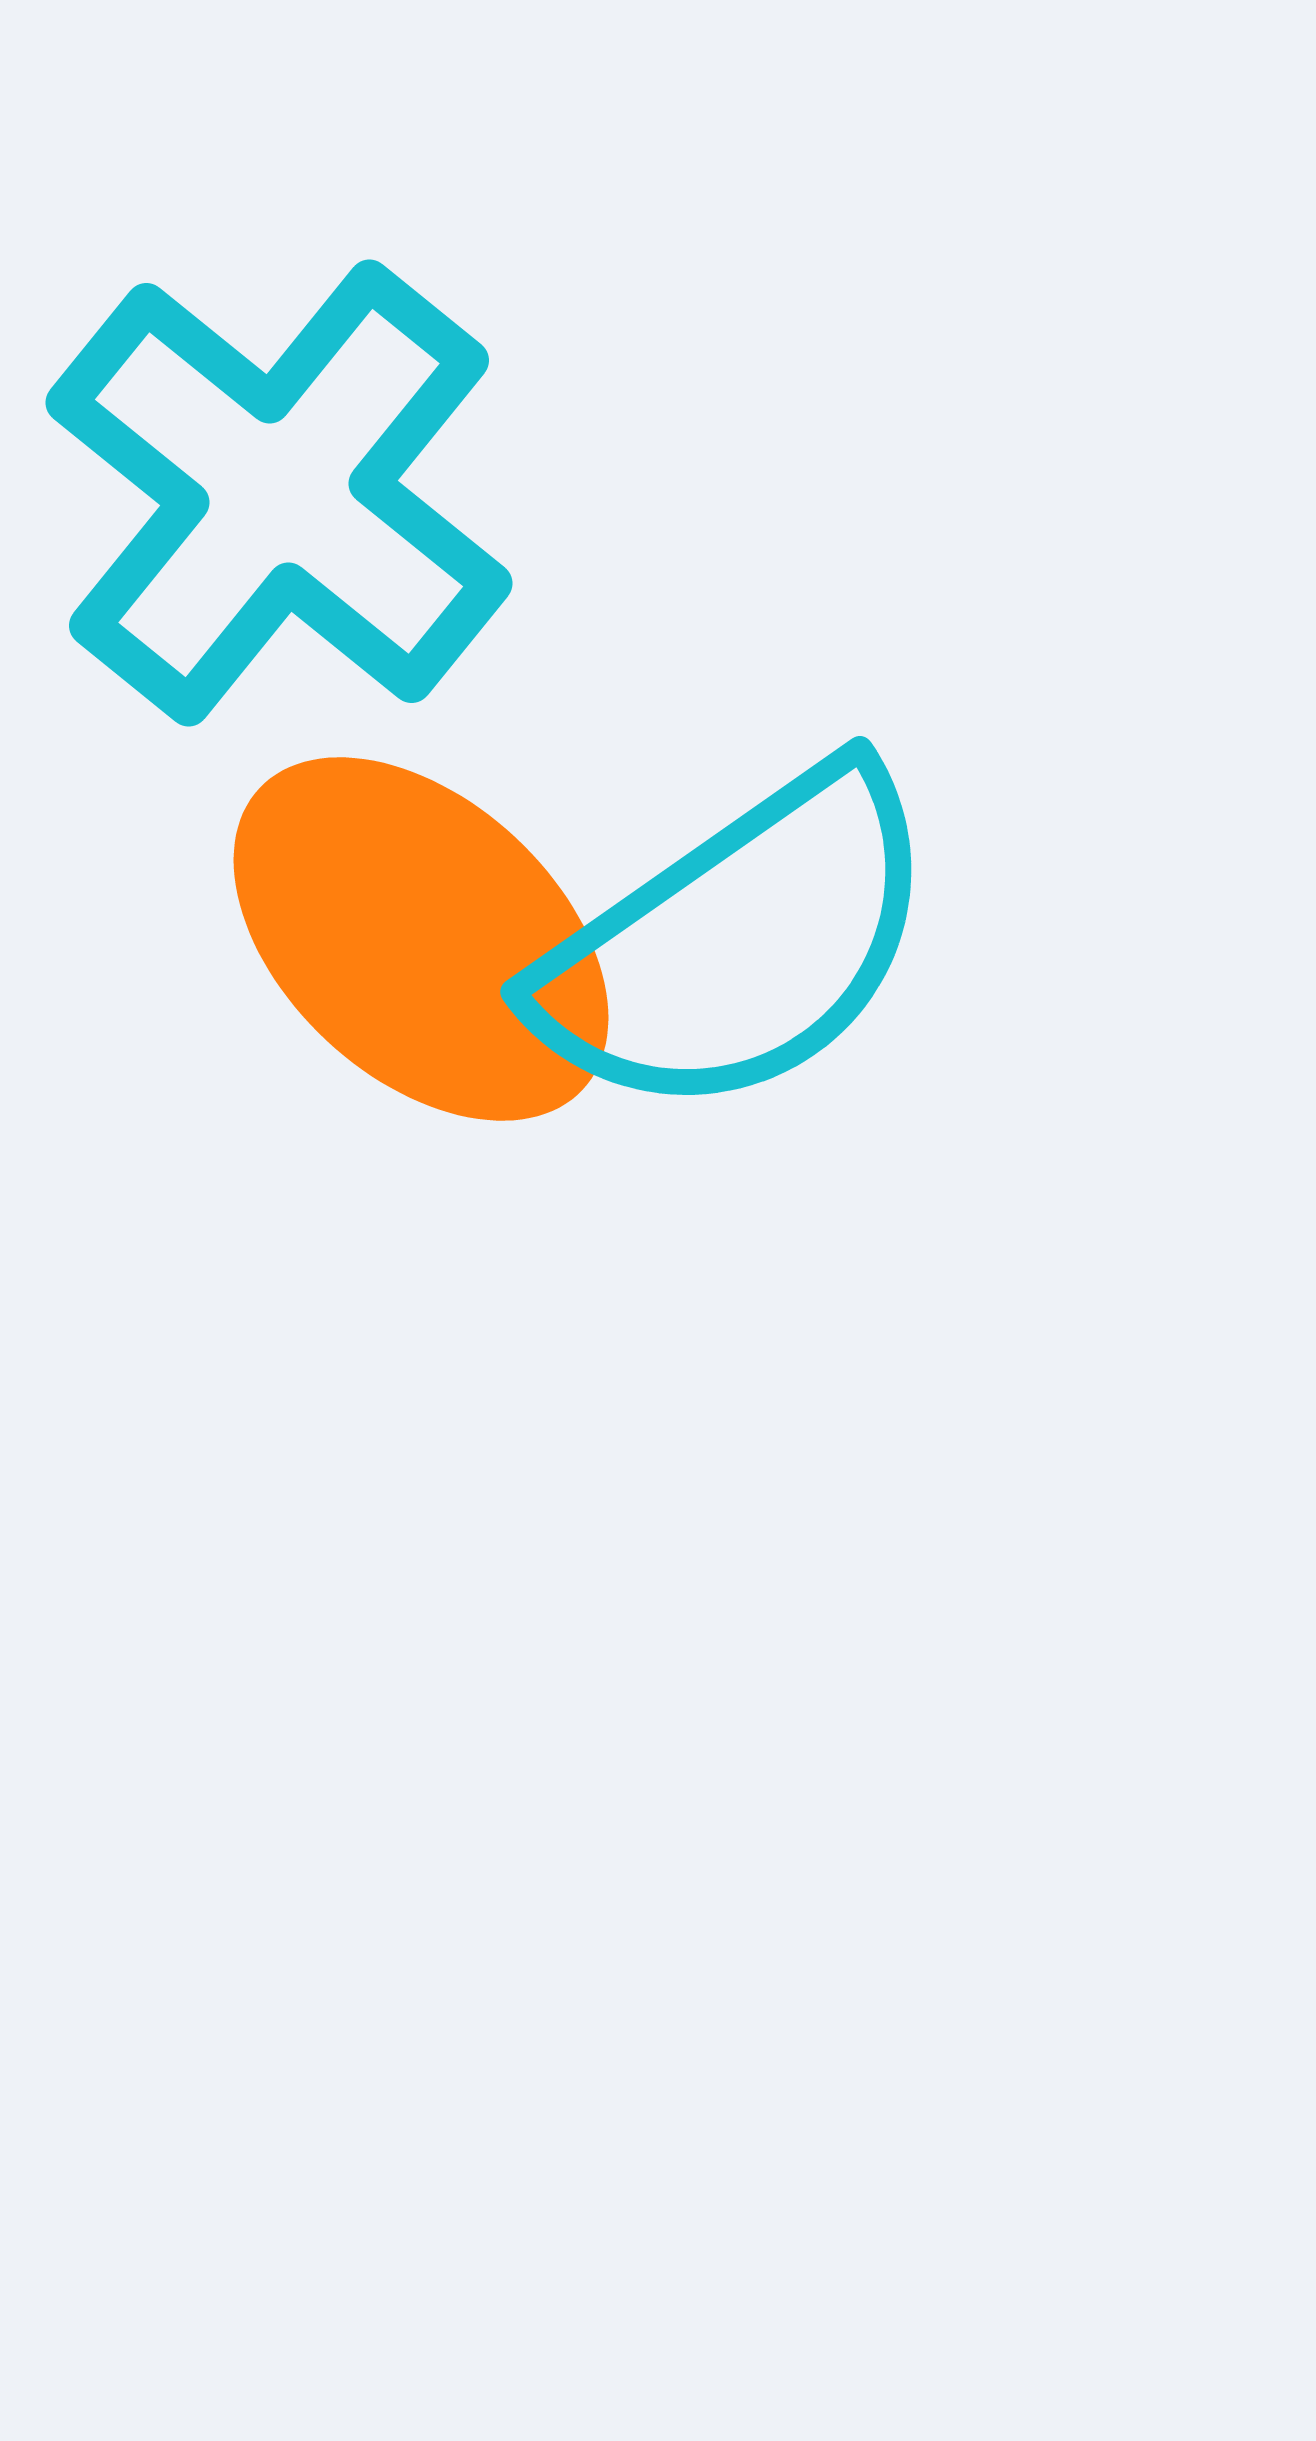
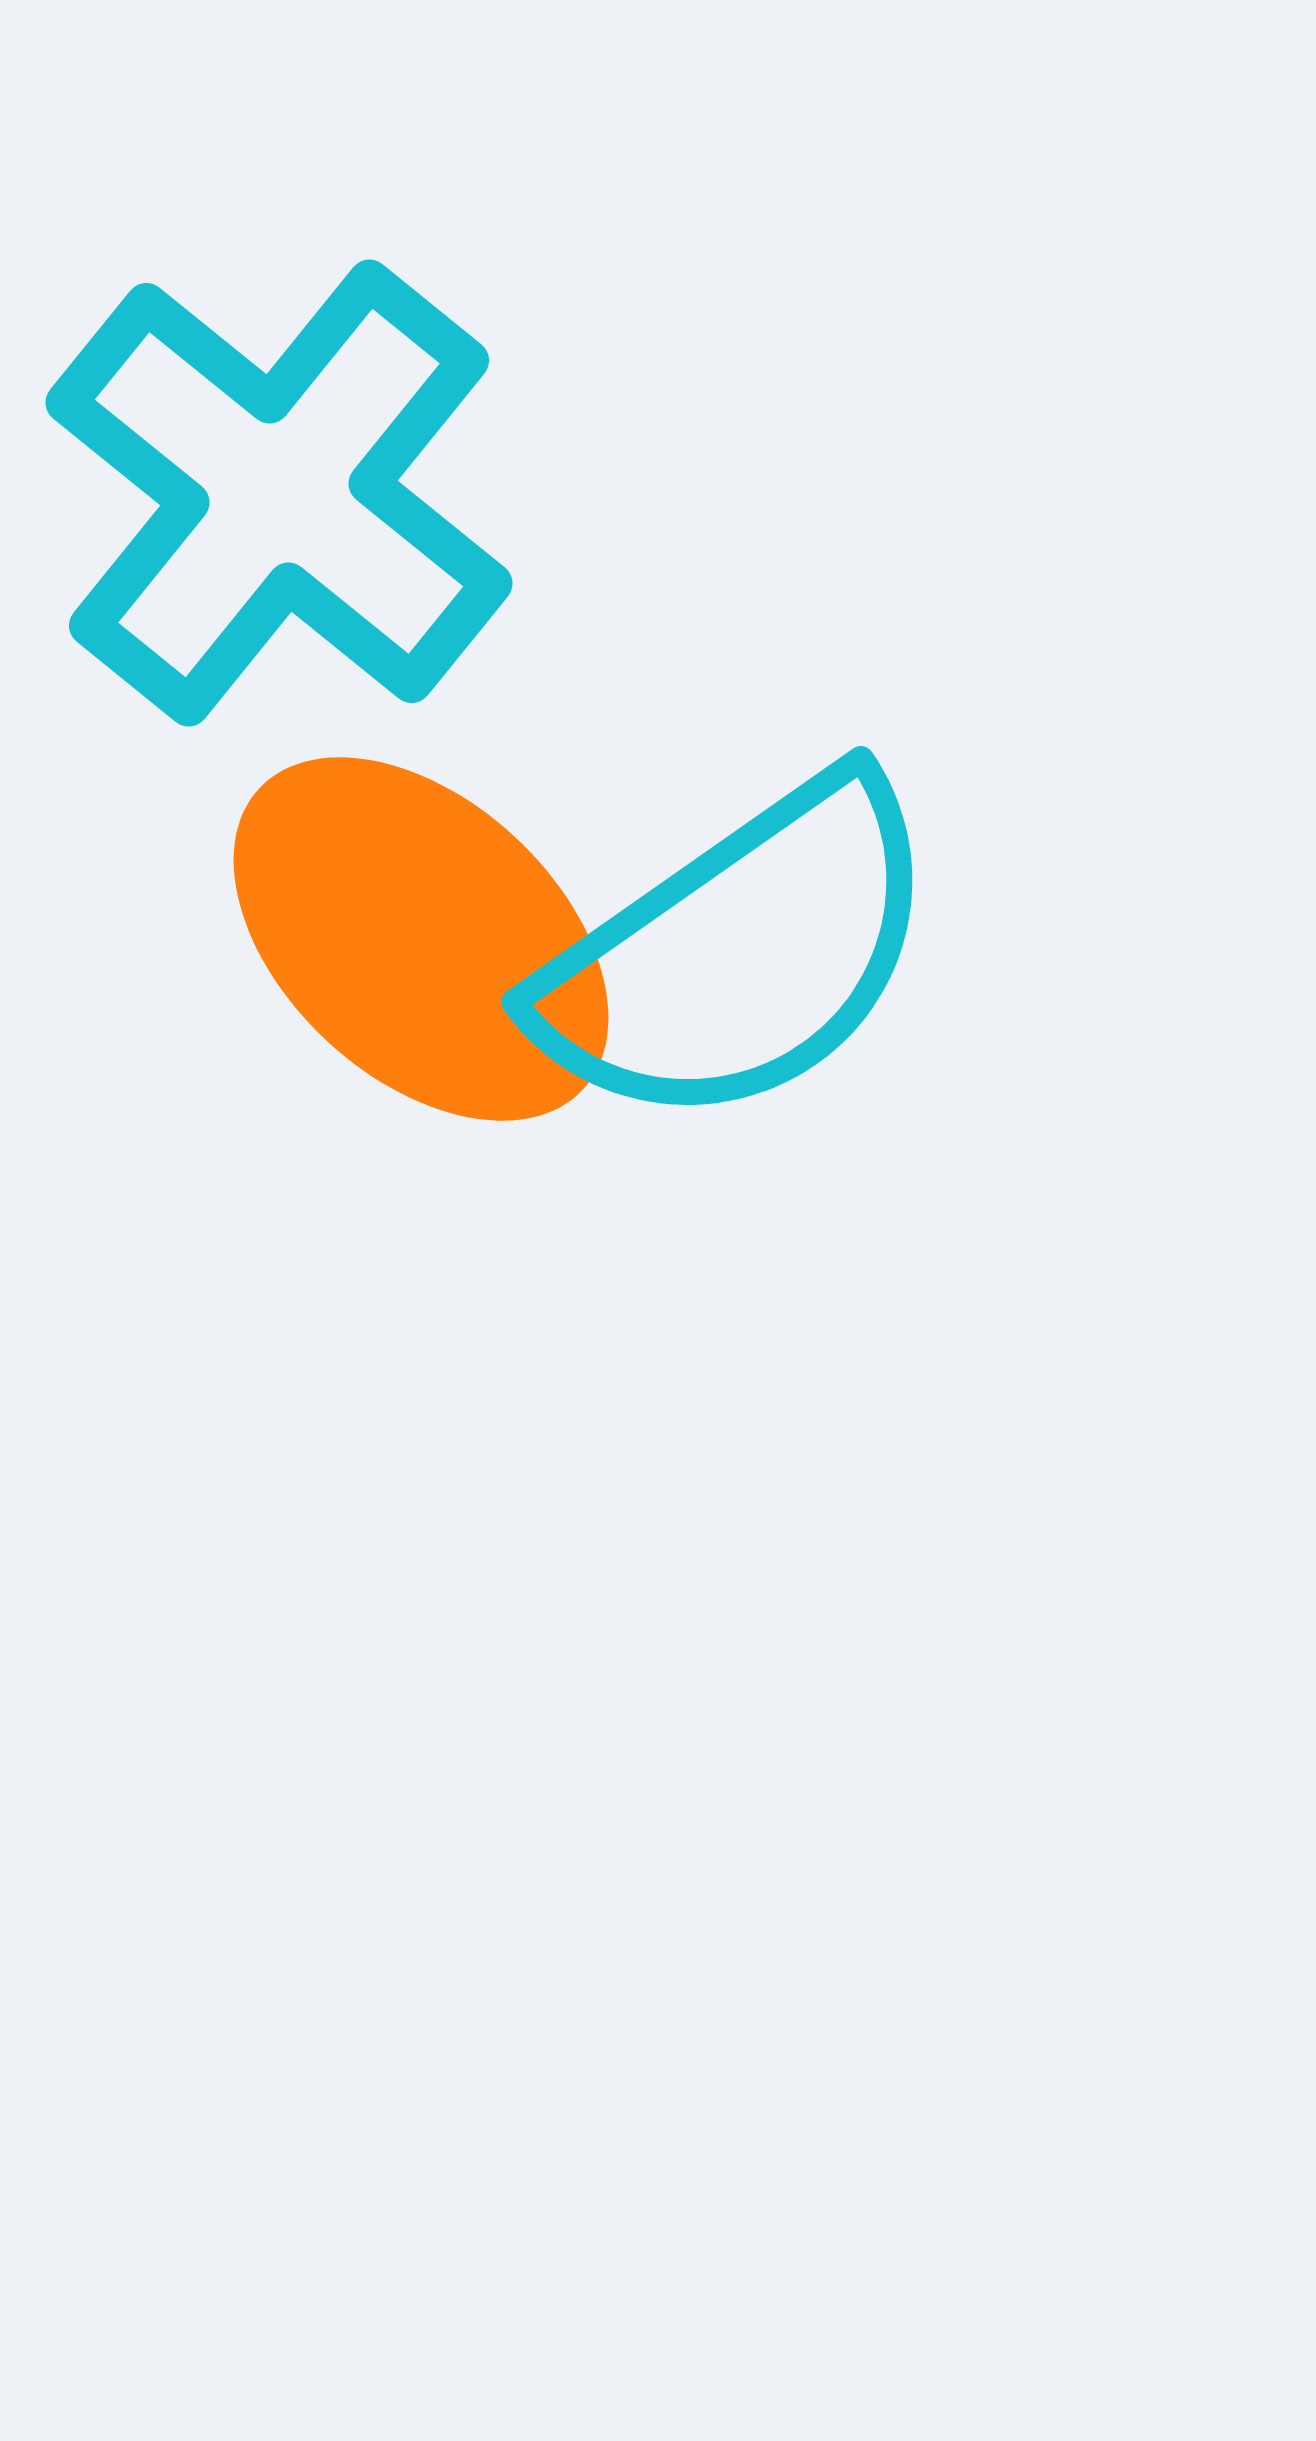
cyan semicircle: moved 1 px right, 10 px down
